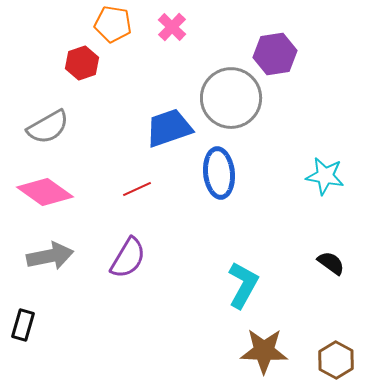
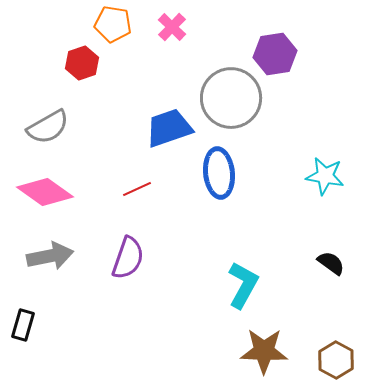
purple semicircle: rotated 12 degrees counterclockwise
